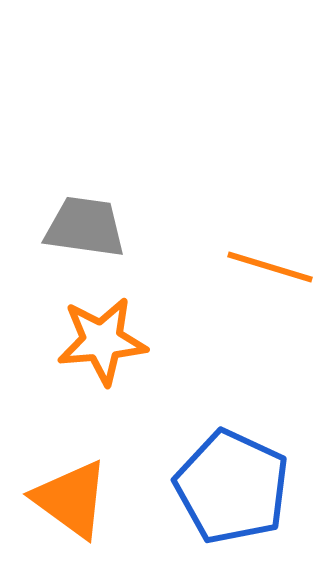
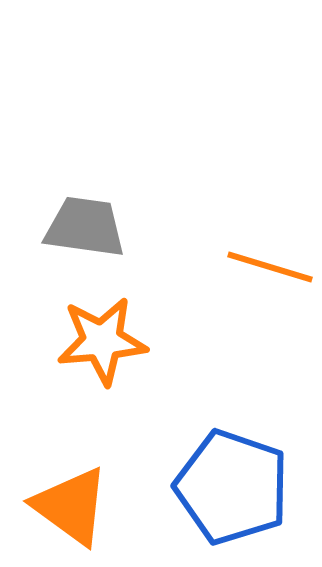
blue pentagon: rotated 6 degrees counterclockwise
orange triangle: moved 7 px down
